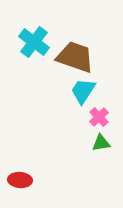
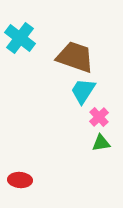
cyan cross: moved 14 px left, 4 px up
